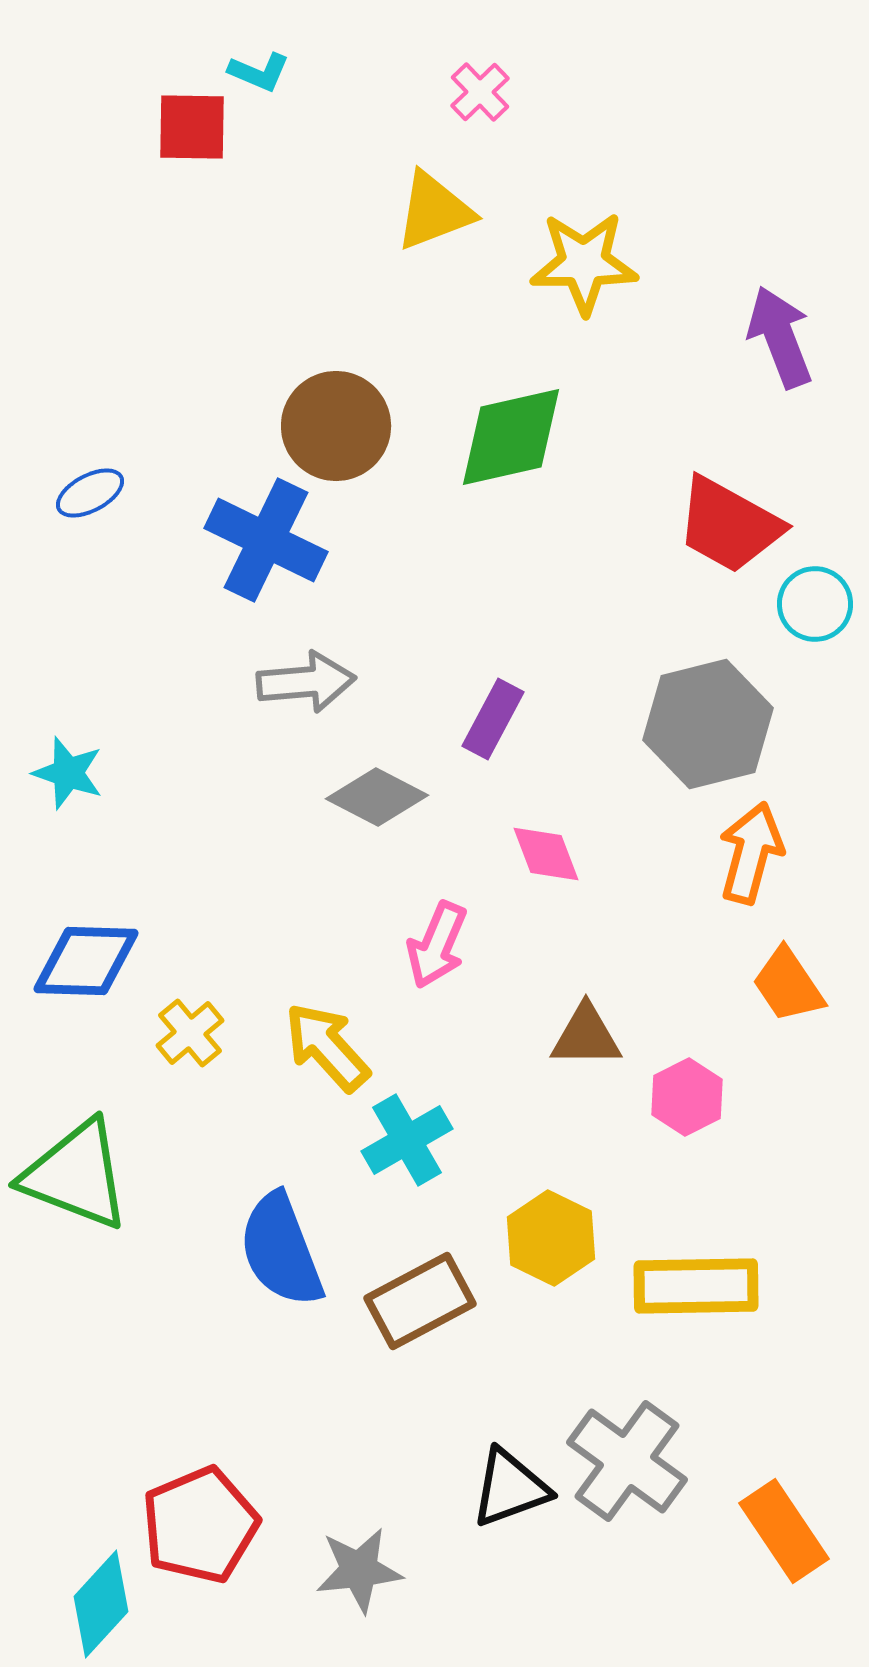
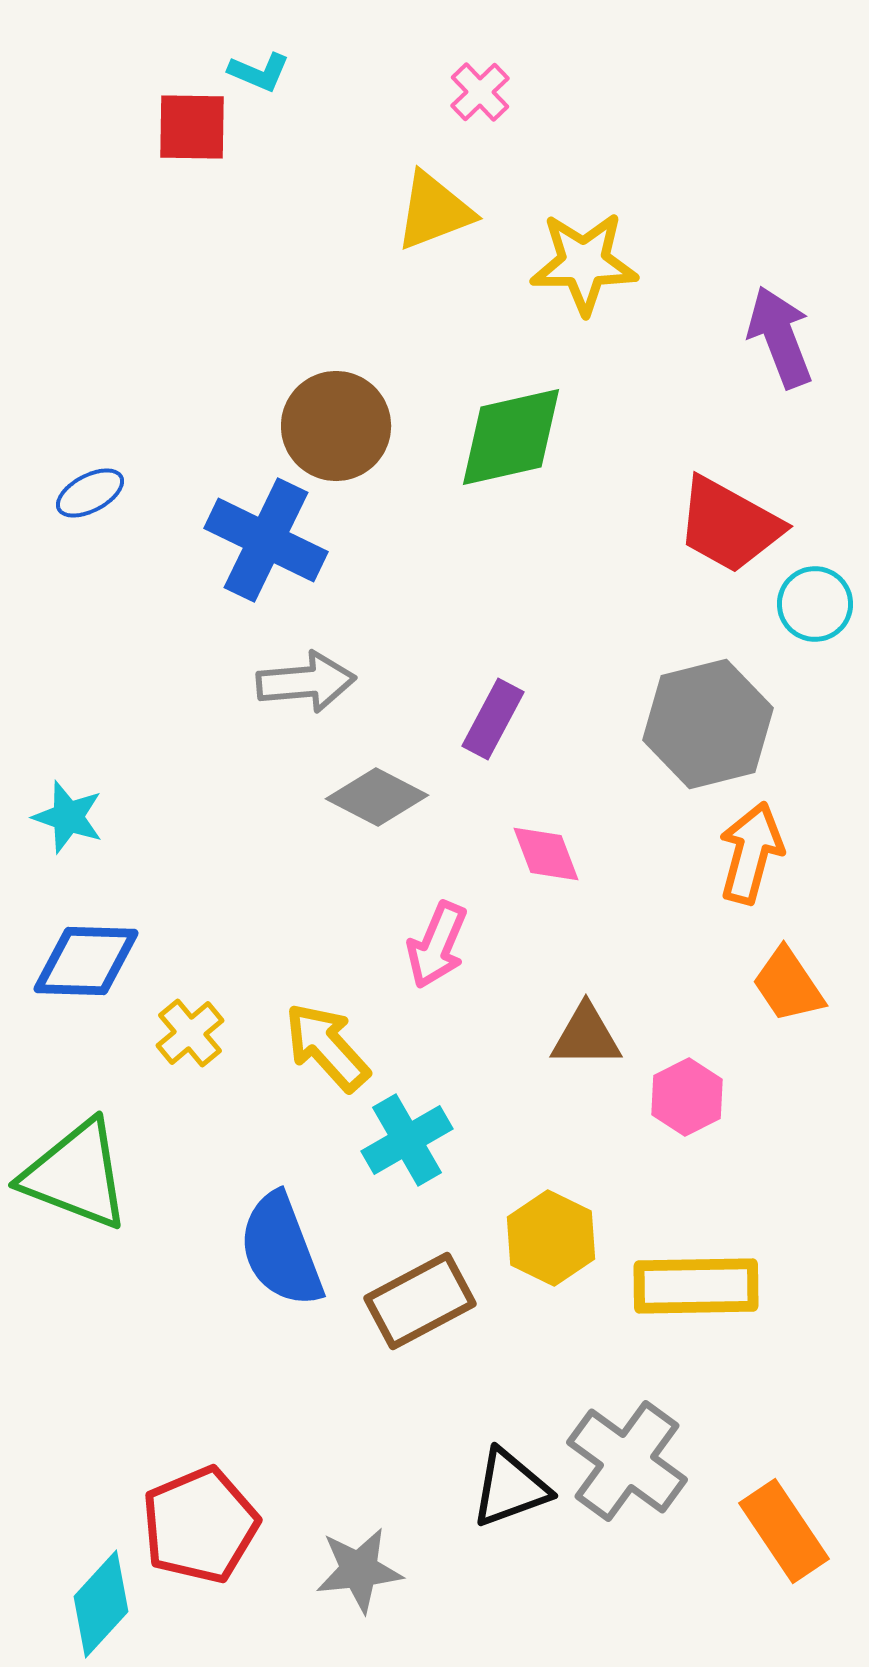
cyan star: moved 44 px down
